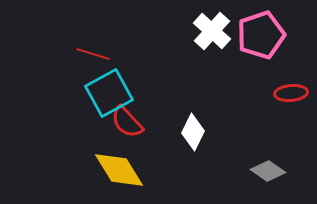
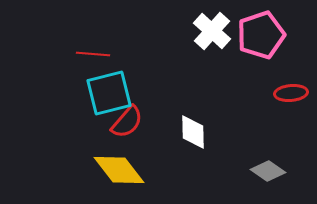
red line: rotated 12 degrees counterclockwise
cyan square: rotated 15 degrees clockwise
red semicircle: rotated 96 degrees counterclockwise
white diamond: rotated 27 degrees counterclockwise
yellow diamond: rotated 6 degrees counterclockwise
